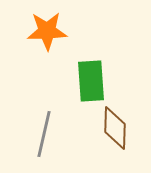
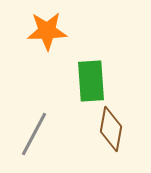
brown diamond: moved 4 px left, 1 px down; rotated 9 degrees clockwise
gray line: moved 10 px left; rotated 15 degrees clockwise
